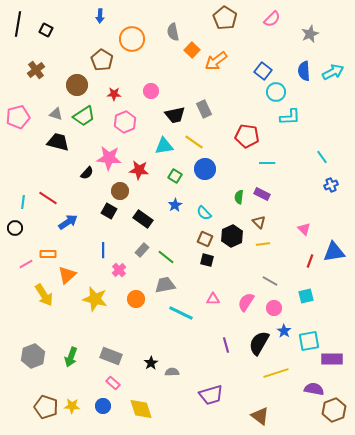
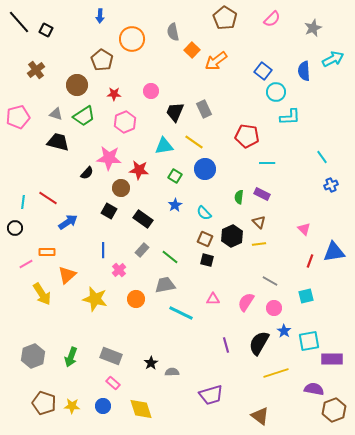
black line at (18, 24): moved 1 px right, 2 px up; rotated 50 degrees counterclockwise
gray star at (310, 34): moved 3 px right, 6 px up
cyan arrow at (333, 72): moved 13 px up
black trapezoid at (175, 115): moved 3 px up; rotated 125 degrees clockwise
brown circle at (120, 191): moved 1 px right, 3 px up
yellow line at (263, 244): moved 4 px left
orange rectangle at (48, 254): moved 1 px left, 2 px up
green line at (166, 257): moved 4 px right
yellow arrow at (44, 295): moved 2 px left, 1 px up
brown pentagon at (46, 407): moved 2 px left, 4 px up
